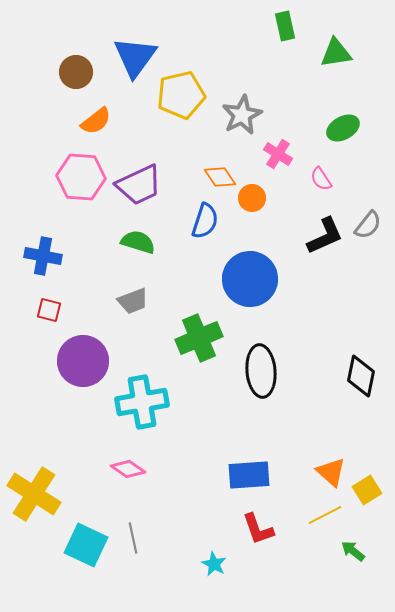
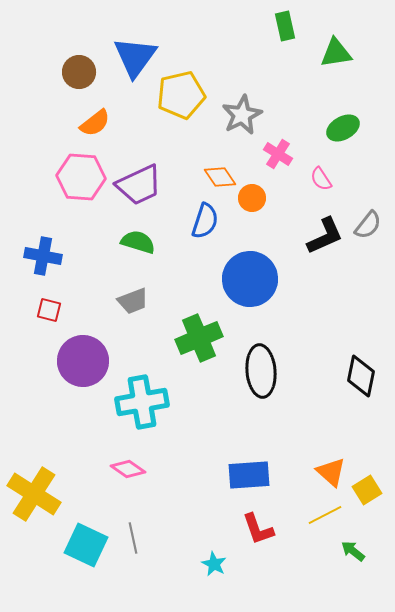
brown circle: moved 3 px right
orange semicircle: moved 1 px left, 2 px down
